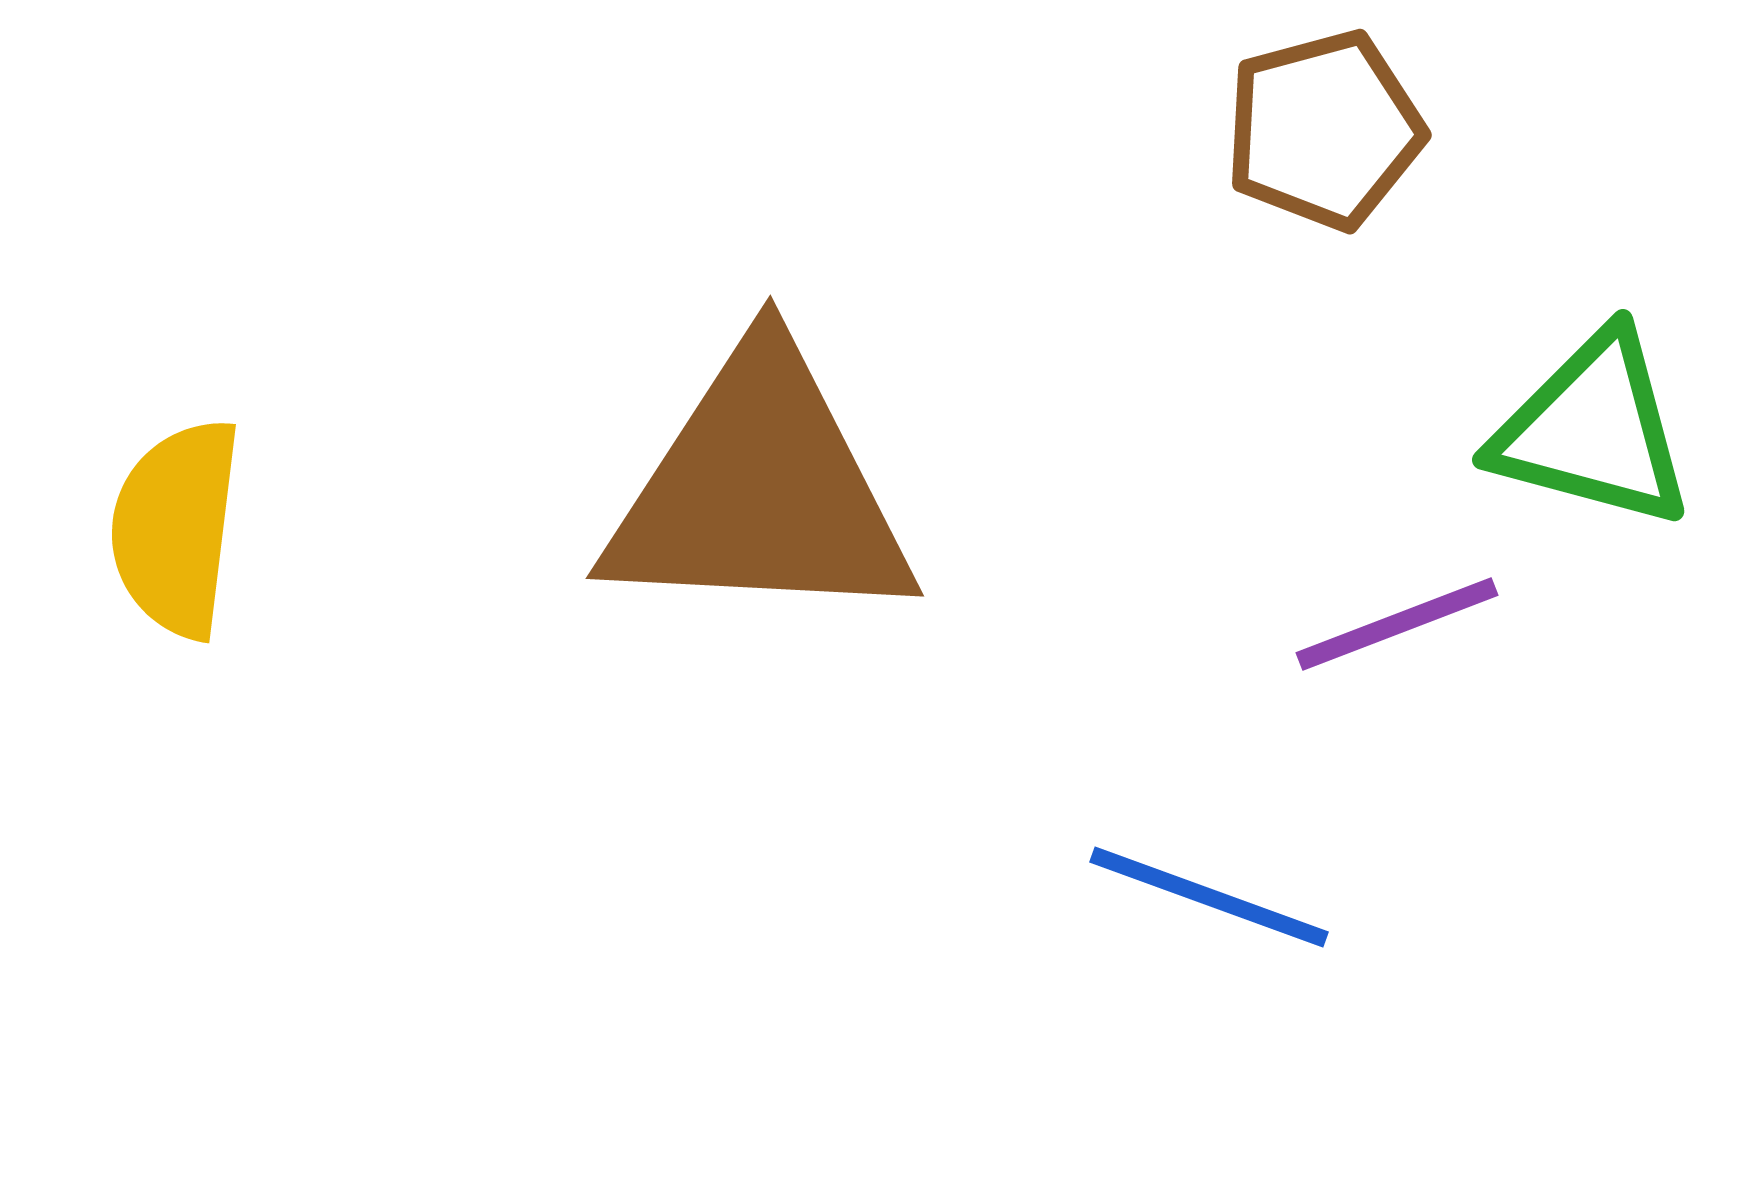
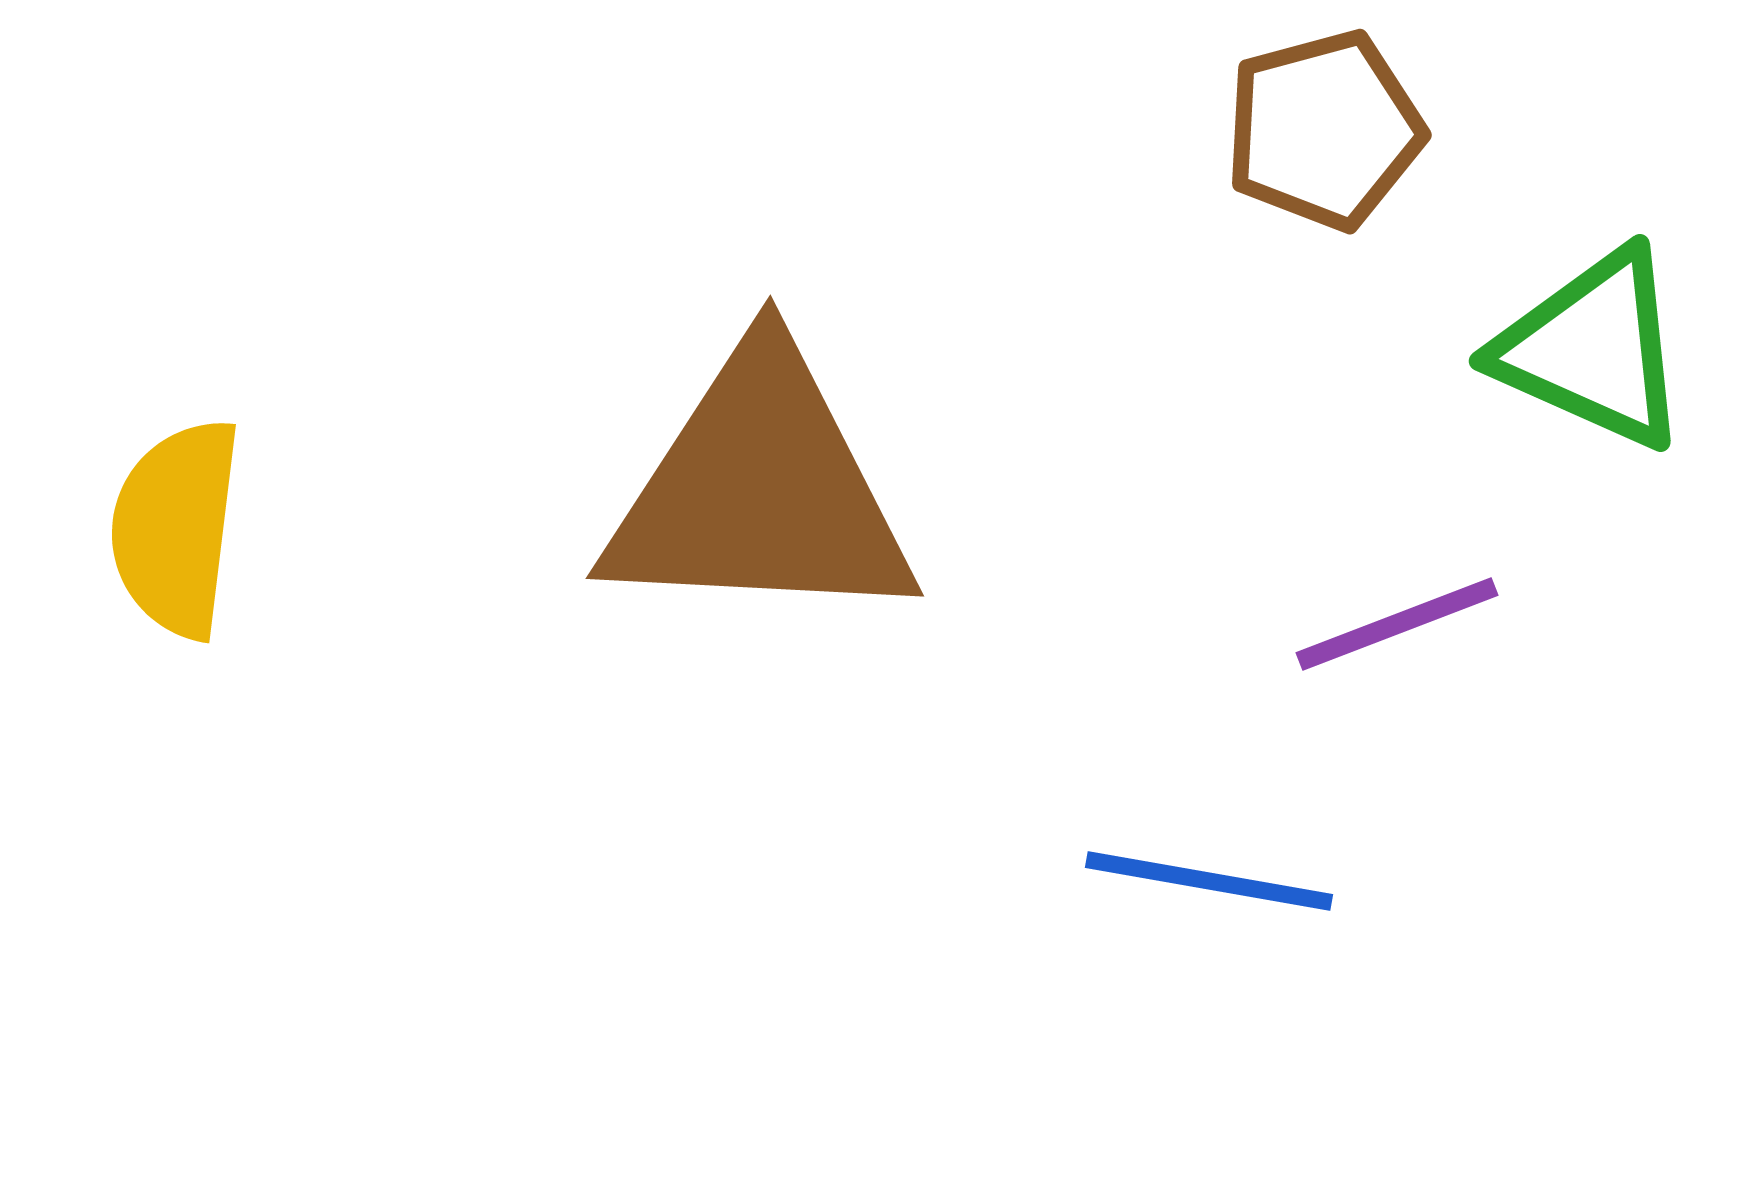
green triangle: moved 81 px up; rotated 9 degrees clockwise
blue line: moved 16 px up; rotated 10 degrees counterclockwise
